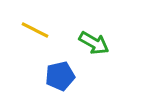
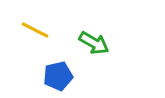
blue pentagon: moved 2 px left
